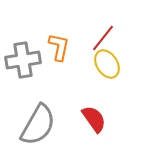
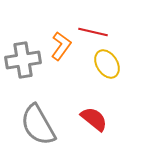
red line: moved 10 px left, 6 px up; rotated 64 degrees clockwise
orange L-shape: moved 2 px right, 1 px up; rotated 24 degrees clockwise
red semicircle: rotated 16 degrees counterclockwise
gray semicircle: rotated 120 degrees clockwise
